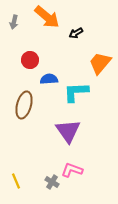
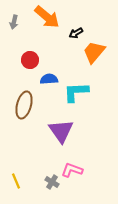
orange trapezoid: moved 6 px left, 11 px up
purple triangle: moved 7 px left
